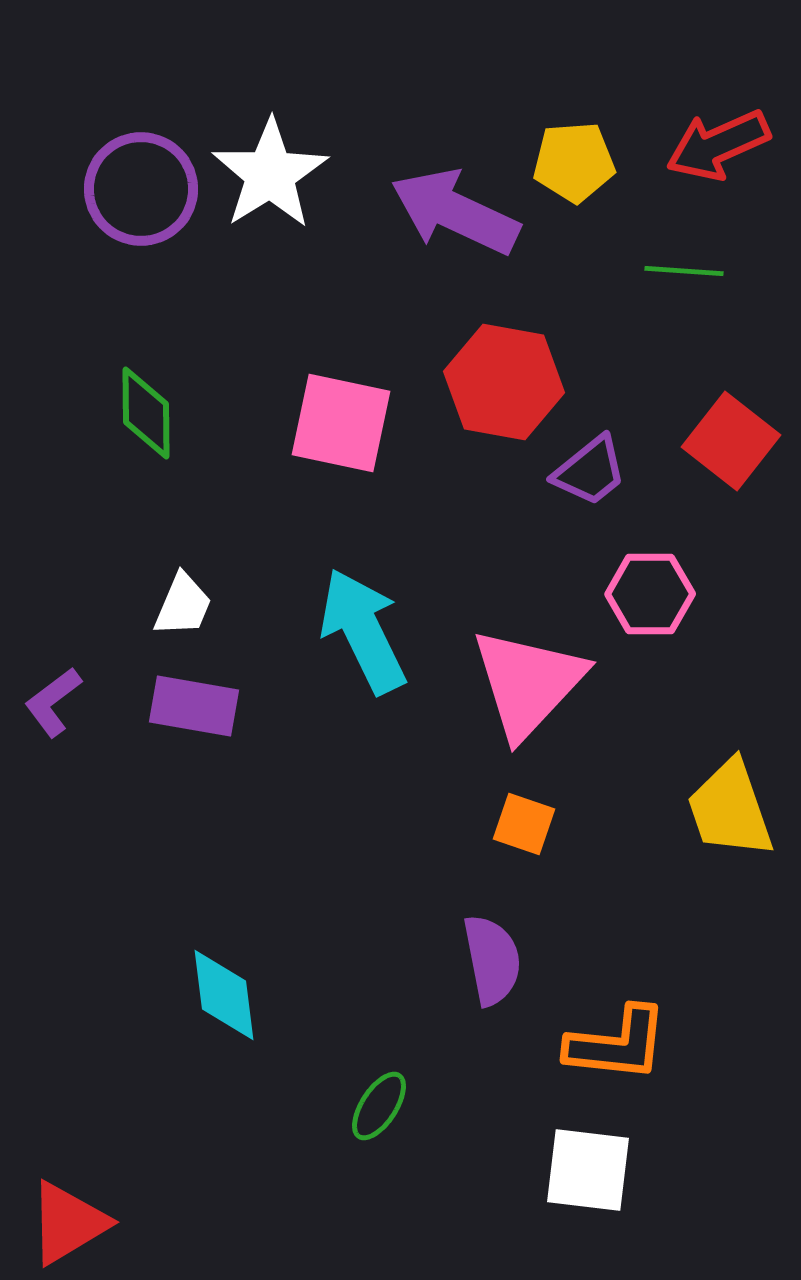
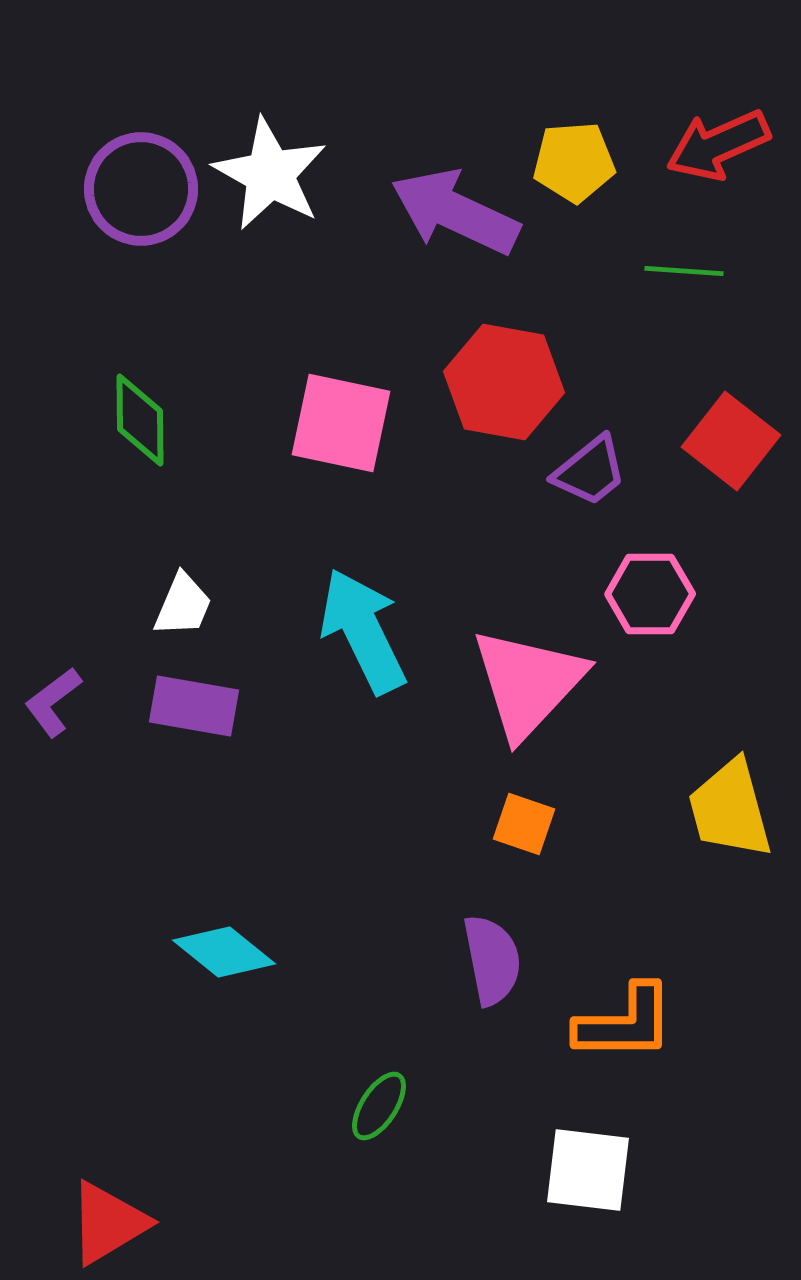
white star: rotated 11 degrees counterclockwise
green diamond: moved 6 px left, 7 px down
yellow trapezoid: rotated 4 degrees clockwise
cyan diamond: moved 43 px up; rotated 44 degrees counterclockwise
orange L-shape: moved 8 px right, 21 px up; rotated 6 degrees counterclockwise
red triangle: moved 40 px right
